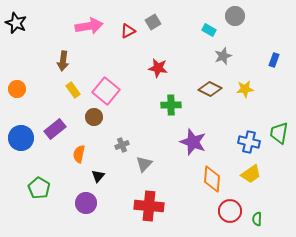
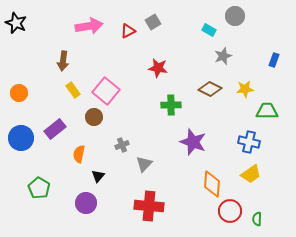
orange circle: moved 2 px right, 4 px down
green trapezoid: moved 12 px left, 22 px up; rotated 80 degrees clockwise
orange diamond: moved 5 px down
